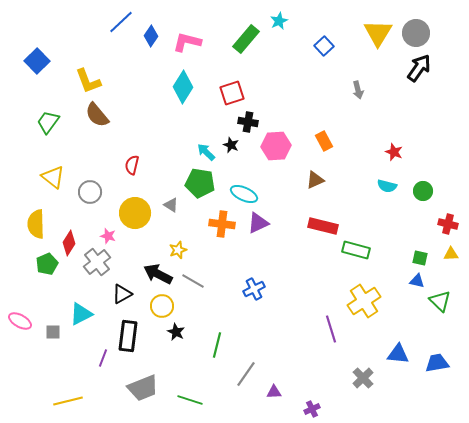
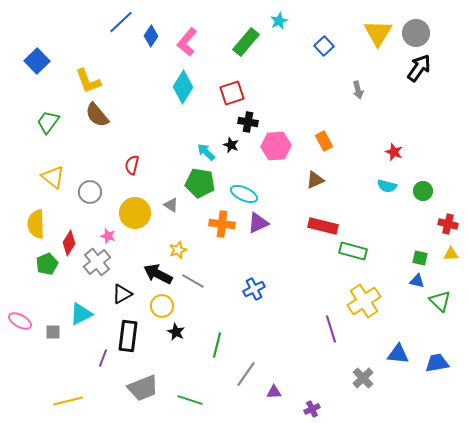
green rectangle at (246, 39): moved 3 px down
pink L-shape at (187, 42): rotated 64 degrees counterclockwise
green rectangle at (356, 250): moved 3 px left, 1 px down
